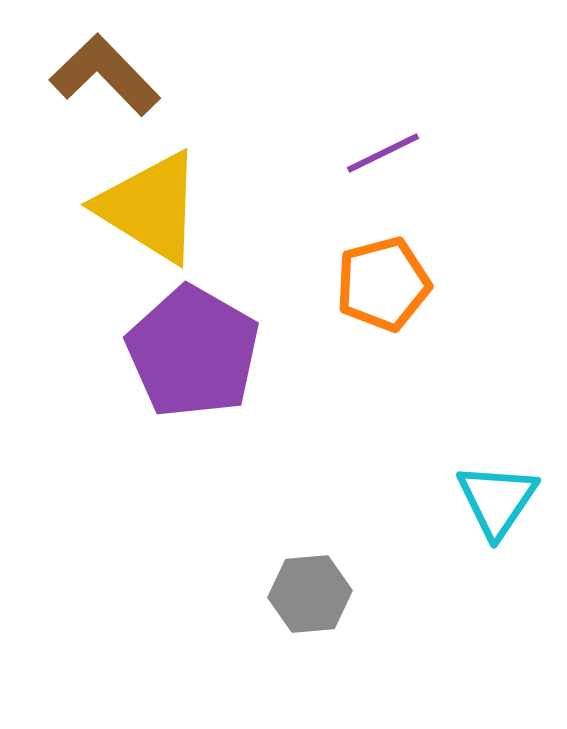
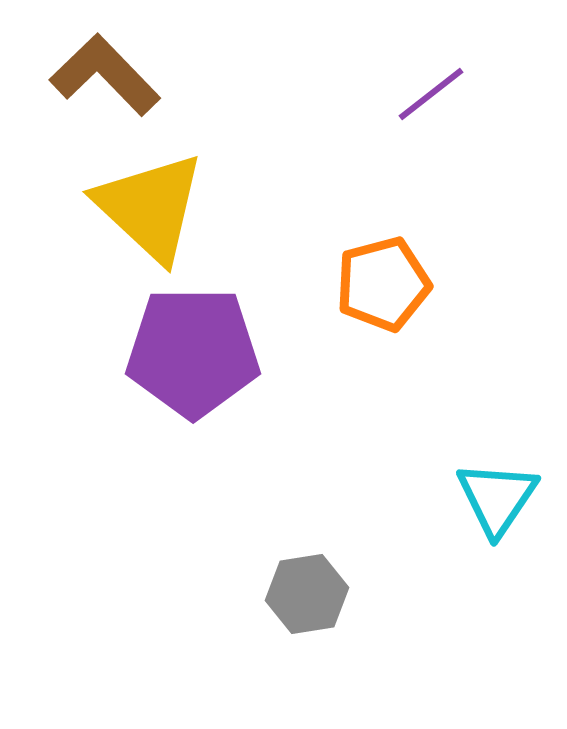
purple line: moved 48 px right, 59 px up; rotated 12 degrees counterclockwise
yellow triangle: rotated 11 degrees clockwise
purple pentagon: rotated 30 degrees counterclockwise
cyan triangle: moved 2 px up
gray hexagon: moved 3 px left; rotated 4 degrees counterclockwise
